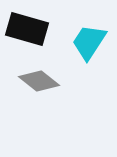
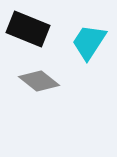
black rectangle: moved 1 px right; rotated 6 degrees clockwise
